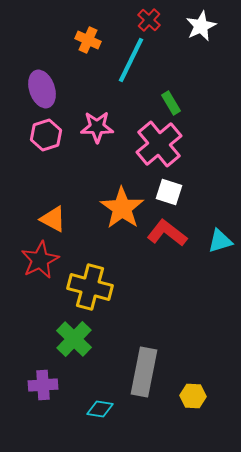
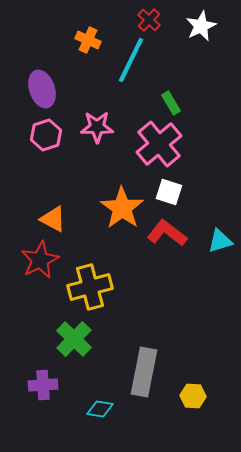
yellow cross: rotated 30 degrees counterclockwise
